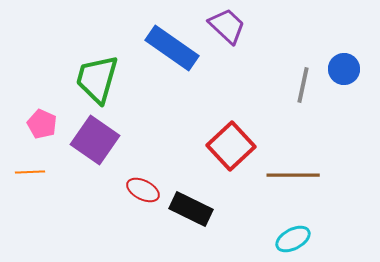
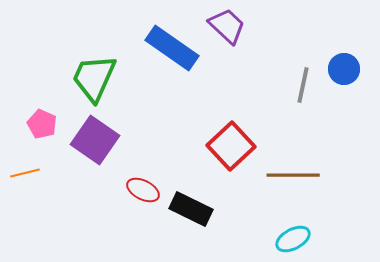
green trapezoid: moved 3 px left, 1 px up; rotated 8 degrees clockwise
orange line: moved 5 px left, 1 px down; rotated 12 degrees counterclockwise
